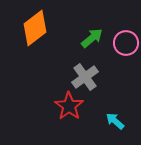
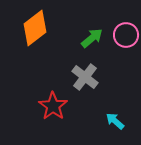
pink circle: moved 8 px up
gray cross: rotated 16 degrees counterclockwise
red star: moved 16 px left
